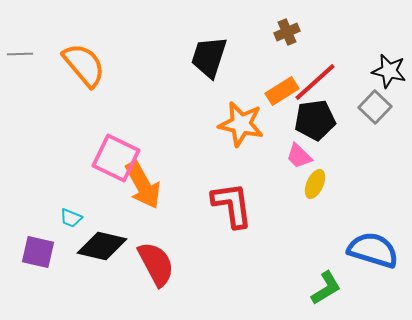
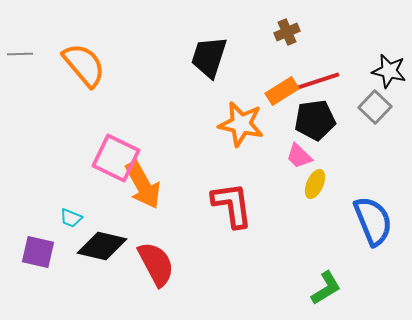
red line: rotated 24 degrees clockwise
blue semicircle: moved 29 px up; rotated 51 degrees clockwise
